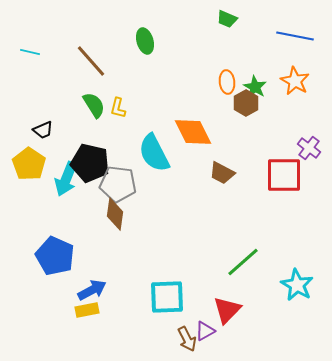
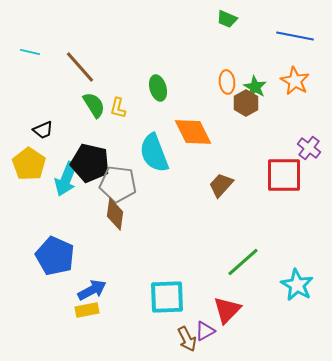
green ellipse: moved 13 px right, 47 px down
brown line: moved 11 px left, 6 px down
cyan semicircle: rotated 6 degrees clockwise
brown trapezoid: moved 1 px left, 12 px down; rotated 104 degrees clockwise
